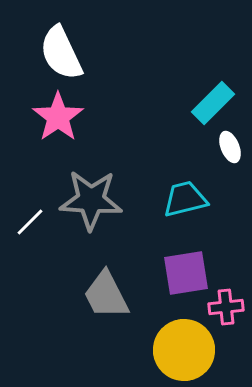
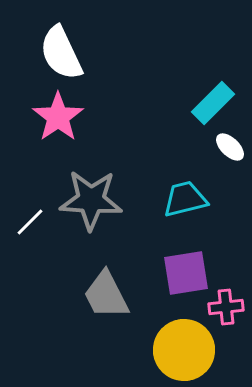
white ellipse: rotated 24 degrees counterclockwise
